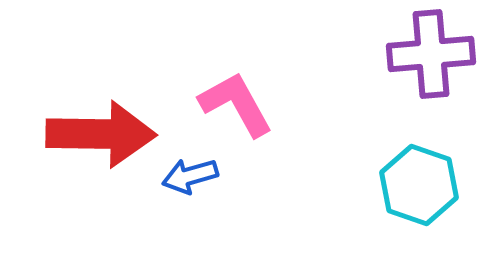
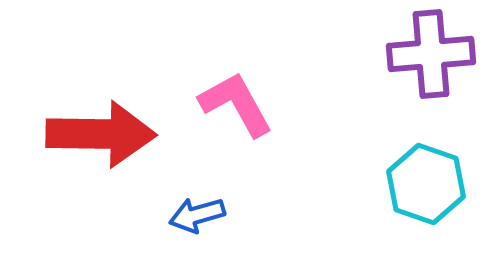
blue arrow: moved 7 px right, 39 px down
cyan hexagon: moved 7 px right, 1 px up
